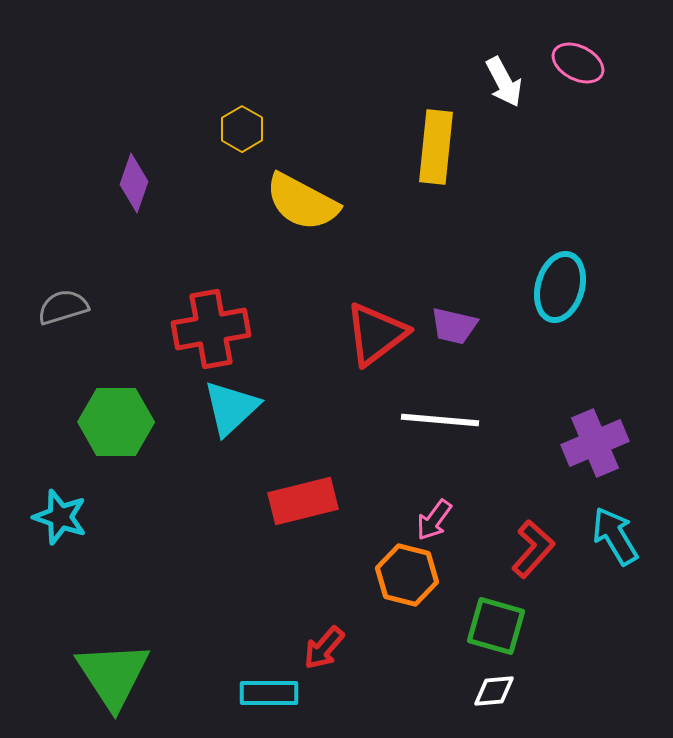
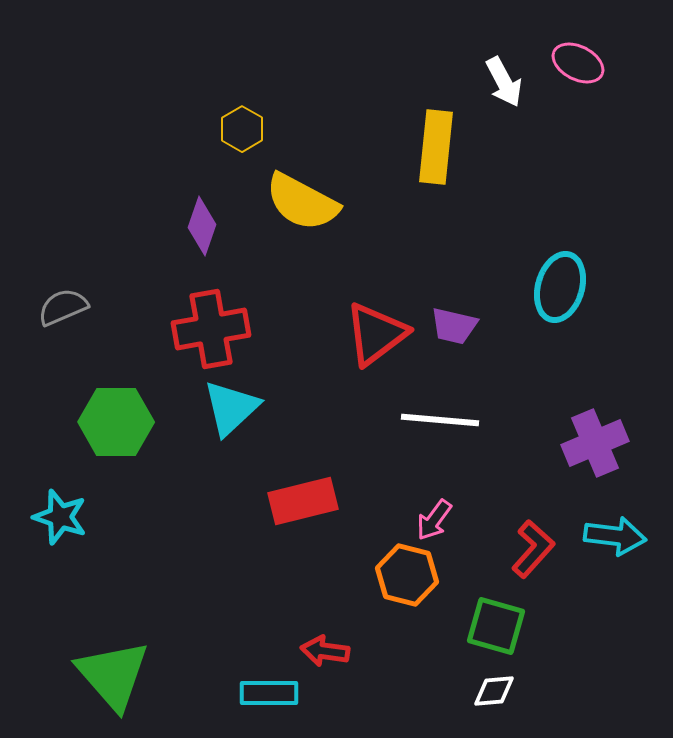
purple diamond: moved 68 px right, 43 px down
gray semicircle: rotated 6 degrees counterclockwise
cyan arrow: rotated 128 degrees clockwise
red arrow: moved 1 px right, 3 px down; rotated 57 degrees clockwise
green triangle: rotated 8 degrees counterclockwise
